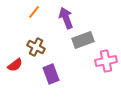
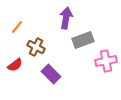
orange line: moved 17 px left, 15 px down
purple arrow: rotated 30 degrees clockwise
purple rectangle: rotated 24 degrees counterclockwise
